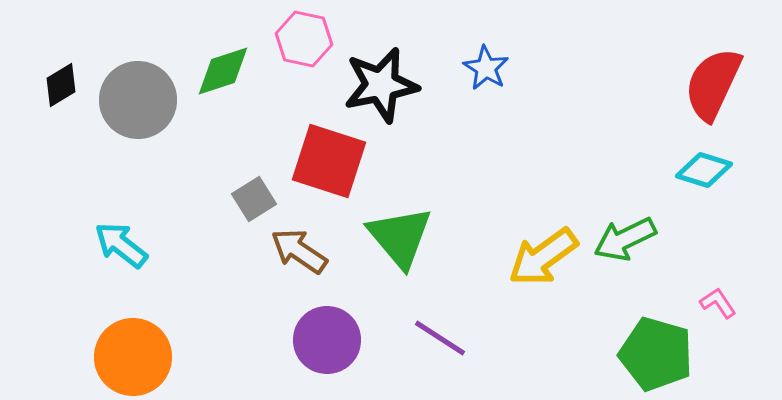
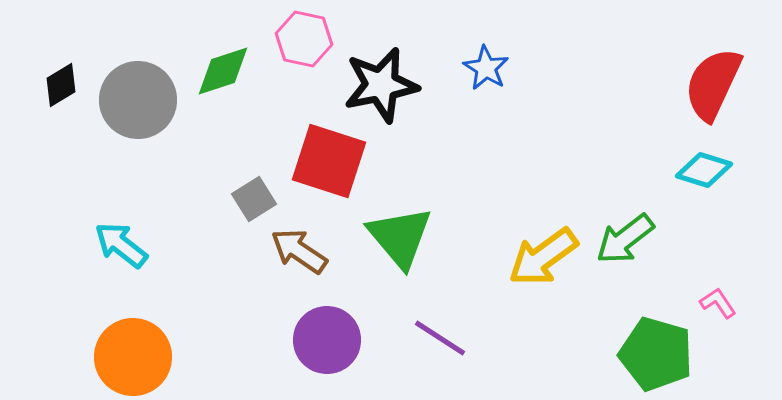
green arrow: rotated 12 degrees counterclockwise
